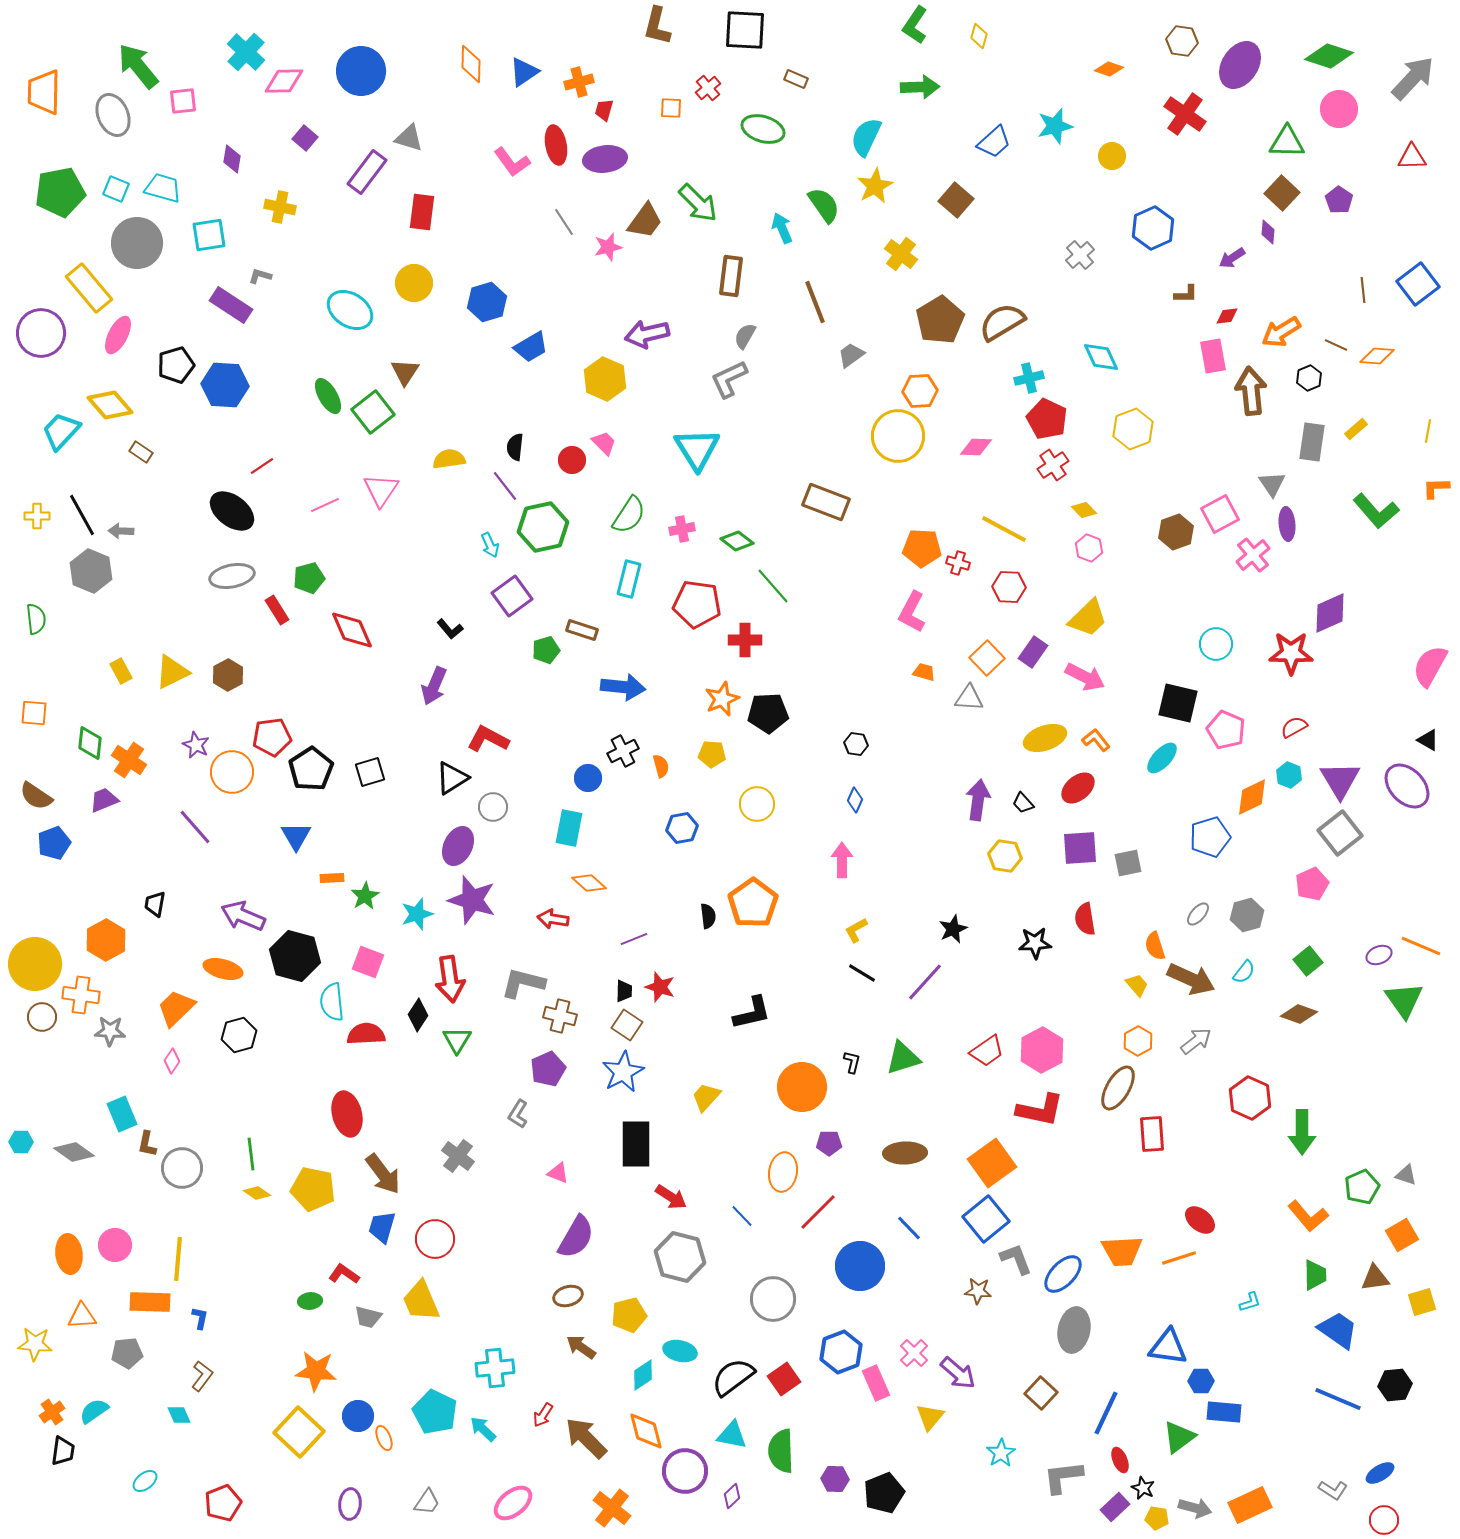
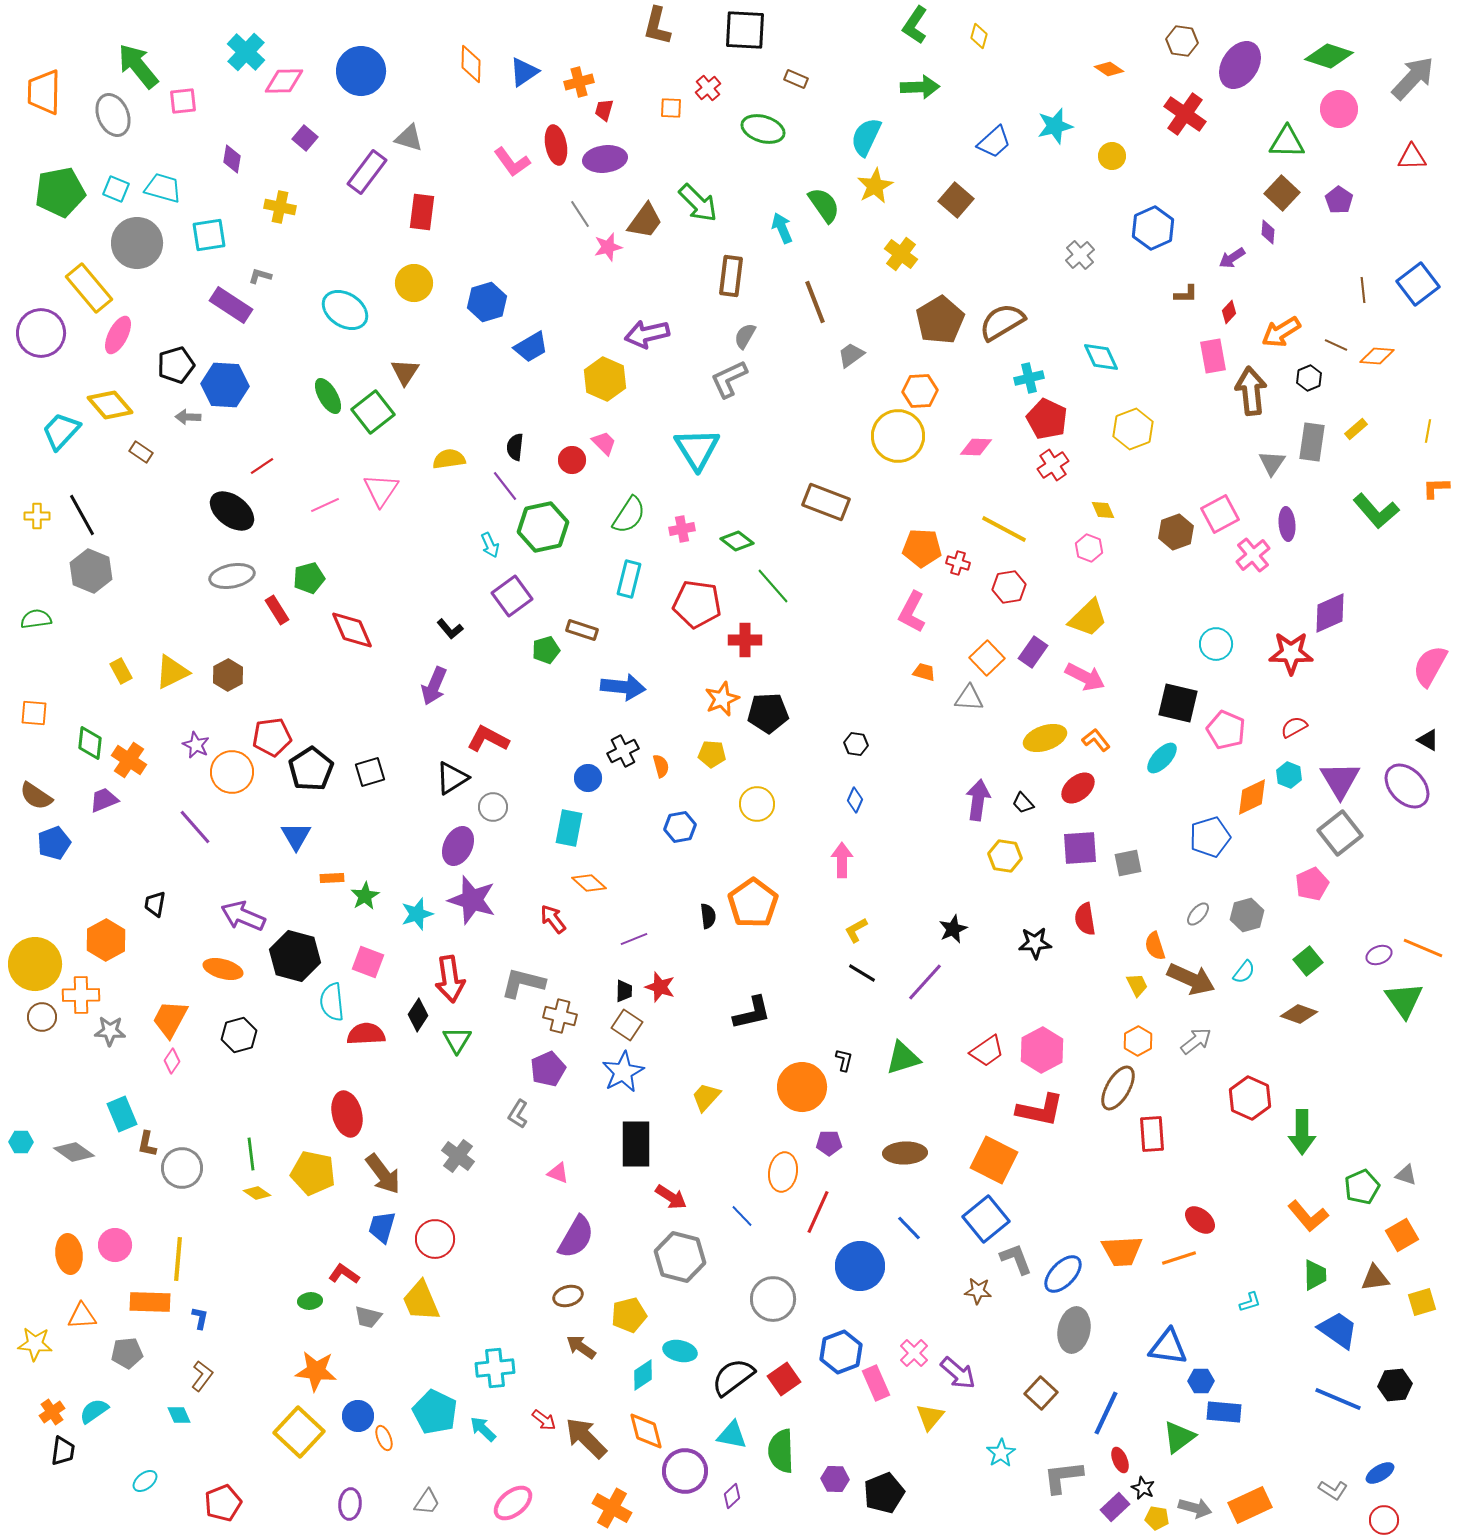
orange diamond at (1109, 69): rotated 16 degrees clockwise
gray line at (564, 222): moved 16 px right, 8 px up
cyan ellipse at (350, 310): moved 5 px left
red diamond at (1227, 316): moved 2 px right, 4 px up; rotated 40 degrees counterclockwise
gray triangle at (1272, 484): moved 21 px up; rotated 8 degrees clockwise
yellow diamond at (1084, 510): moved 19 px right; rotated 20 degrees clockwise
gray arrow at (121, 531): moved 67 px right, 114 px up
red hexagon at (1009, 587): rotated 12 degrees counterclockwise
green semicircle at (36, 619): rotated 92 degrees counterclockwise
blue hexagon at (682, 828): moved 2 px left, 1 px up
red arrow at (553, 919): rotated 44 degrees clockwise
orange line at (1421, 946): moved 2 px right, 2 px down
yellow trapezoid at (1137, 985): rotated 15 degrees clockwise
orange cross at (81, 995): rotated 9 degrees counterclockwise
orange trapezoid at (176, 1008): moved 6 px left, 11 px down; rotated 18 degrees counterclockwise
black L-shape at (852, 1062): moved 8 px left, 2 px up
orange square at (992, 1163): moved 2 px right, 3 px up; rotated 27 degrees counterclockwise
yellow pentagon at (313, 1189): moved 16 px up
red line at (818, 1212): rotated 21 degrees counterclockwise
red arrow at (543, 1415): moved 1 px right, 5 px down; rotated 85 degrees counterclockwise
orange cross at (612, 1508): rotated 9 degrees counterclockwise
